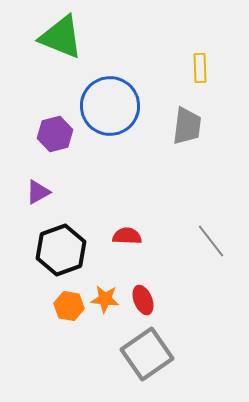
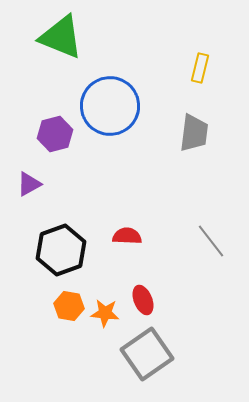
yellow rectangle: rotated 16 degrees clockwise
gray trapezoid: moved 7 px right, 7 px down
purple triangle: moved 9 px left, 8 px up
orange star: moved 14 px down
